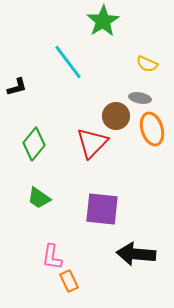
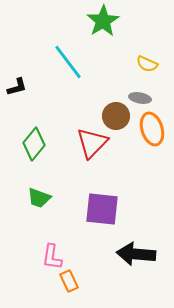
green trapezoid: rotated 15 degrees counterclockwise
